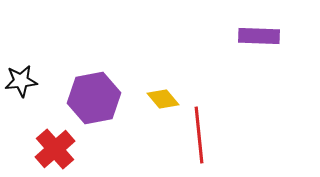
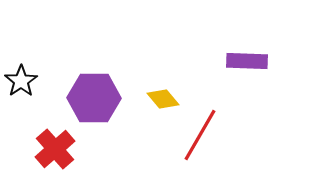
purple rectangle: moved 12 px left, 25 px down
black star: rotated 28 degrees counterclockwise
purple hexagon: rotated 12 degrees clockwise
red line: moved 1 px right; rotated 36 degrees clockwise
